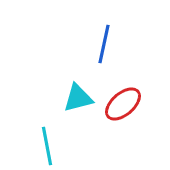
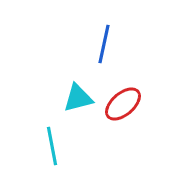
cyan line: moved 5 px right
